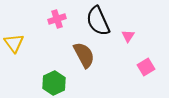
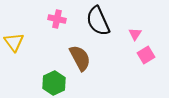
pink cross: rotated 30 degrees clockwise
pink triangle: moved 7 px right, 2 px up
yellow triangle: moved 1 px up
brown semicircle: moved 4 px left, 3 px down
pink square: moved 12 px up
